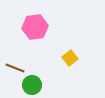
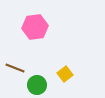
yellow square: moved 5 px left, 16 px down
green circle: moved 5 px right
